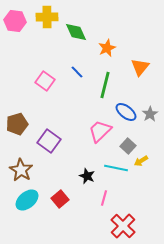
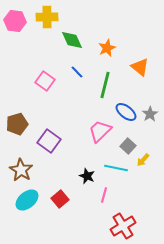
green diamond: moved 4 px left, 8 px down
orange triangle: rotated 30 degrees counterclockwise
yellow arrow: moved 2 px right, 1 px up; rotated 16 degrees counterclockwise
pink line: moved 3 px up
red cross: rotated 15 degrees clockwise
